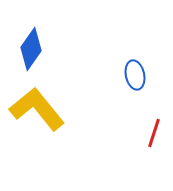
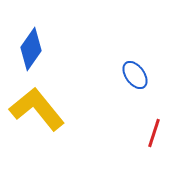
blue ellipse: rotated 24 degrees counterclockwise
